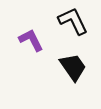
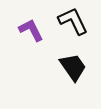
purple L-shape: moved 10 px up
